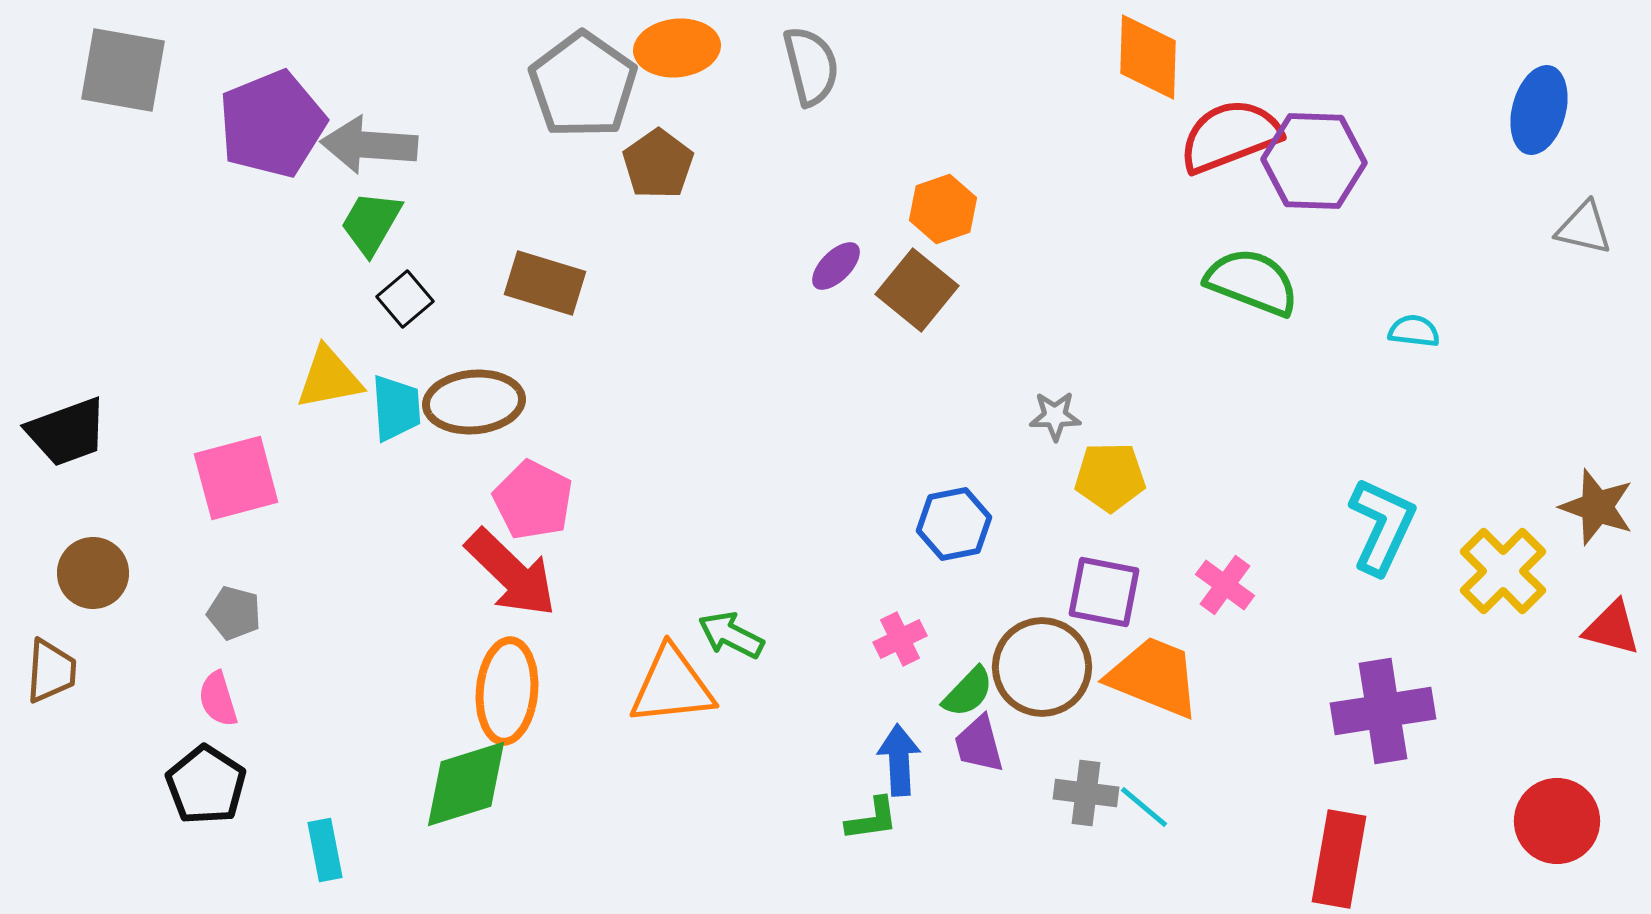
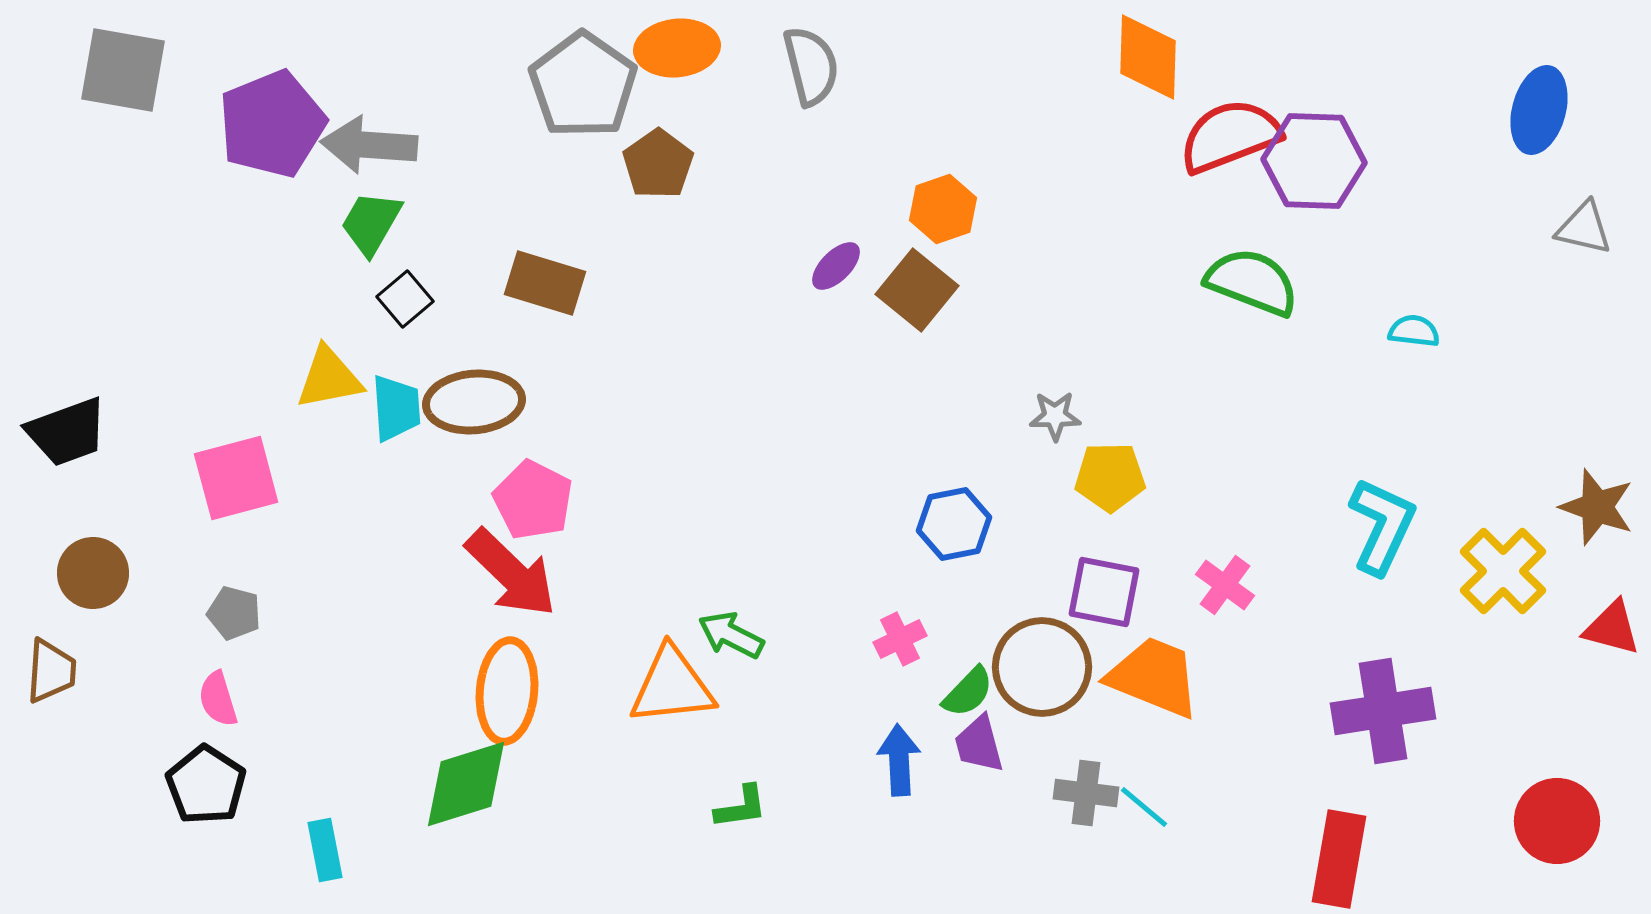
green L-shape at (872, 819): moved 131 px left, 12 px up
